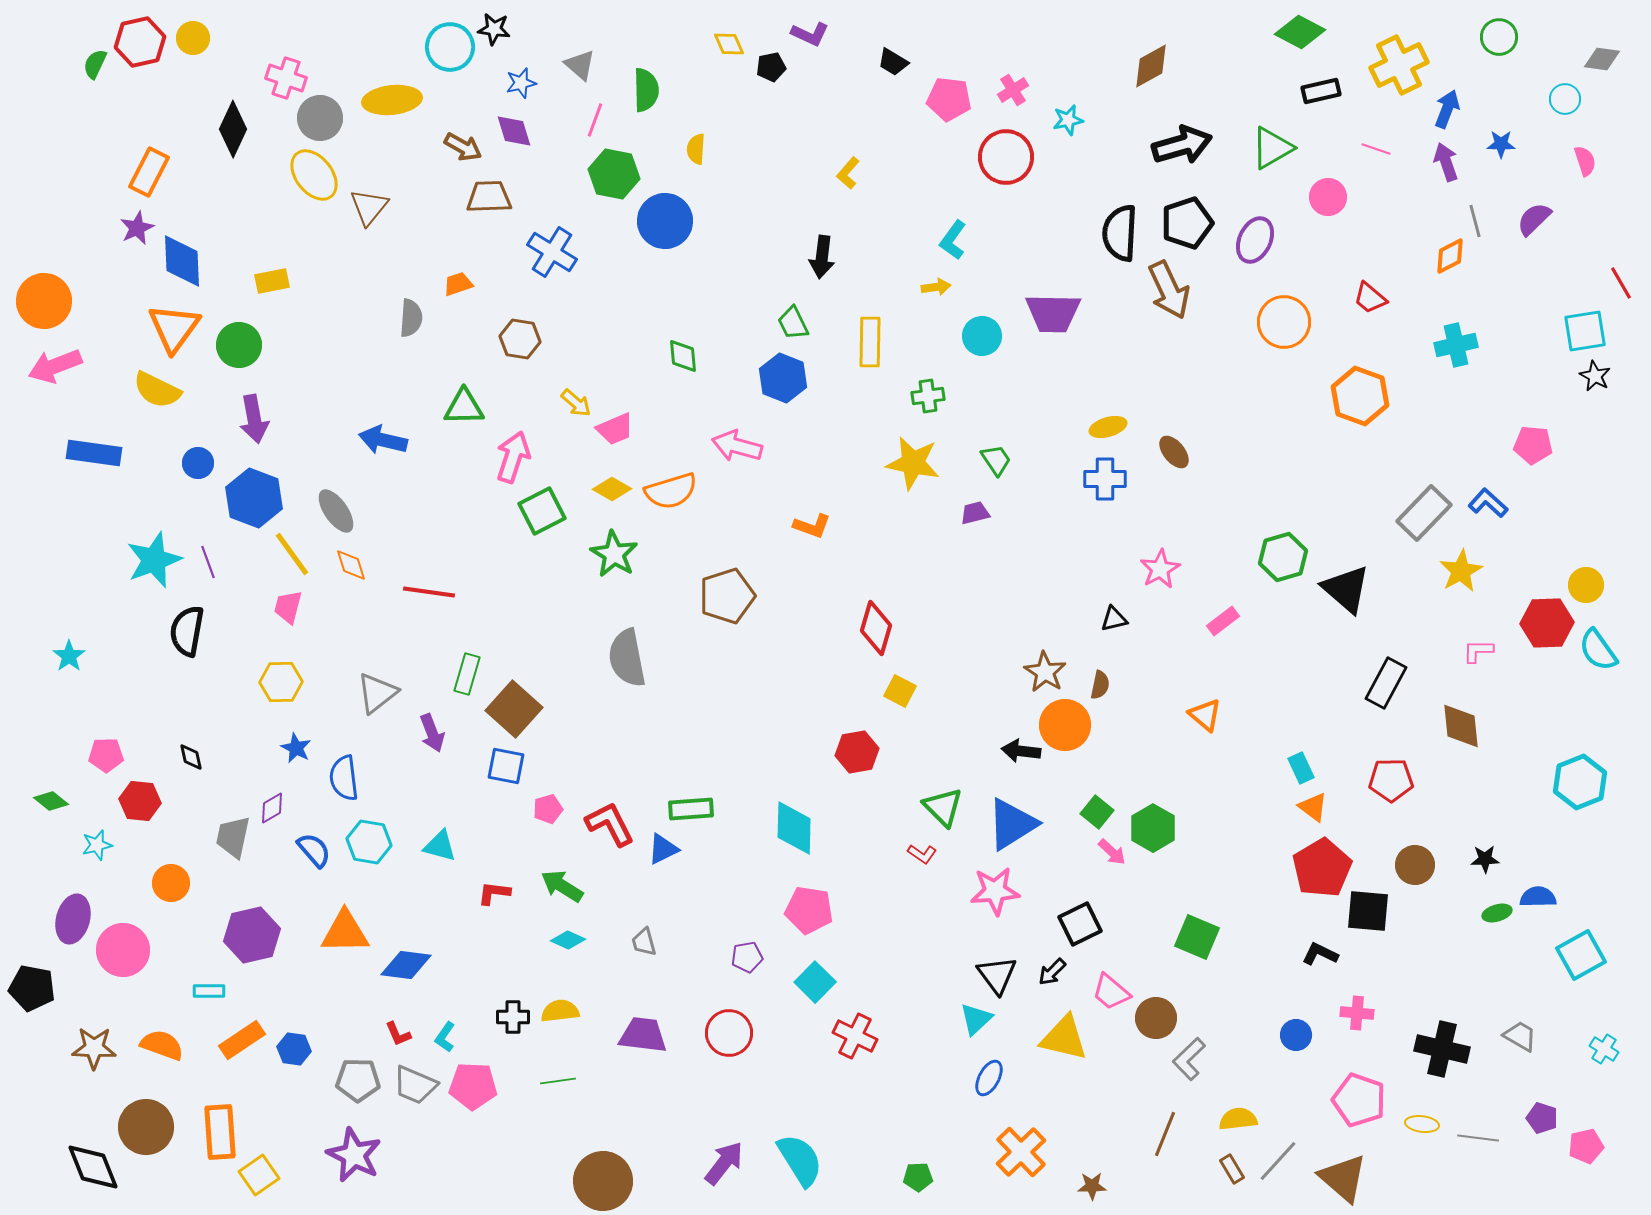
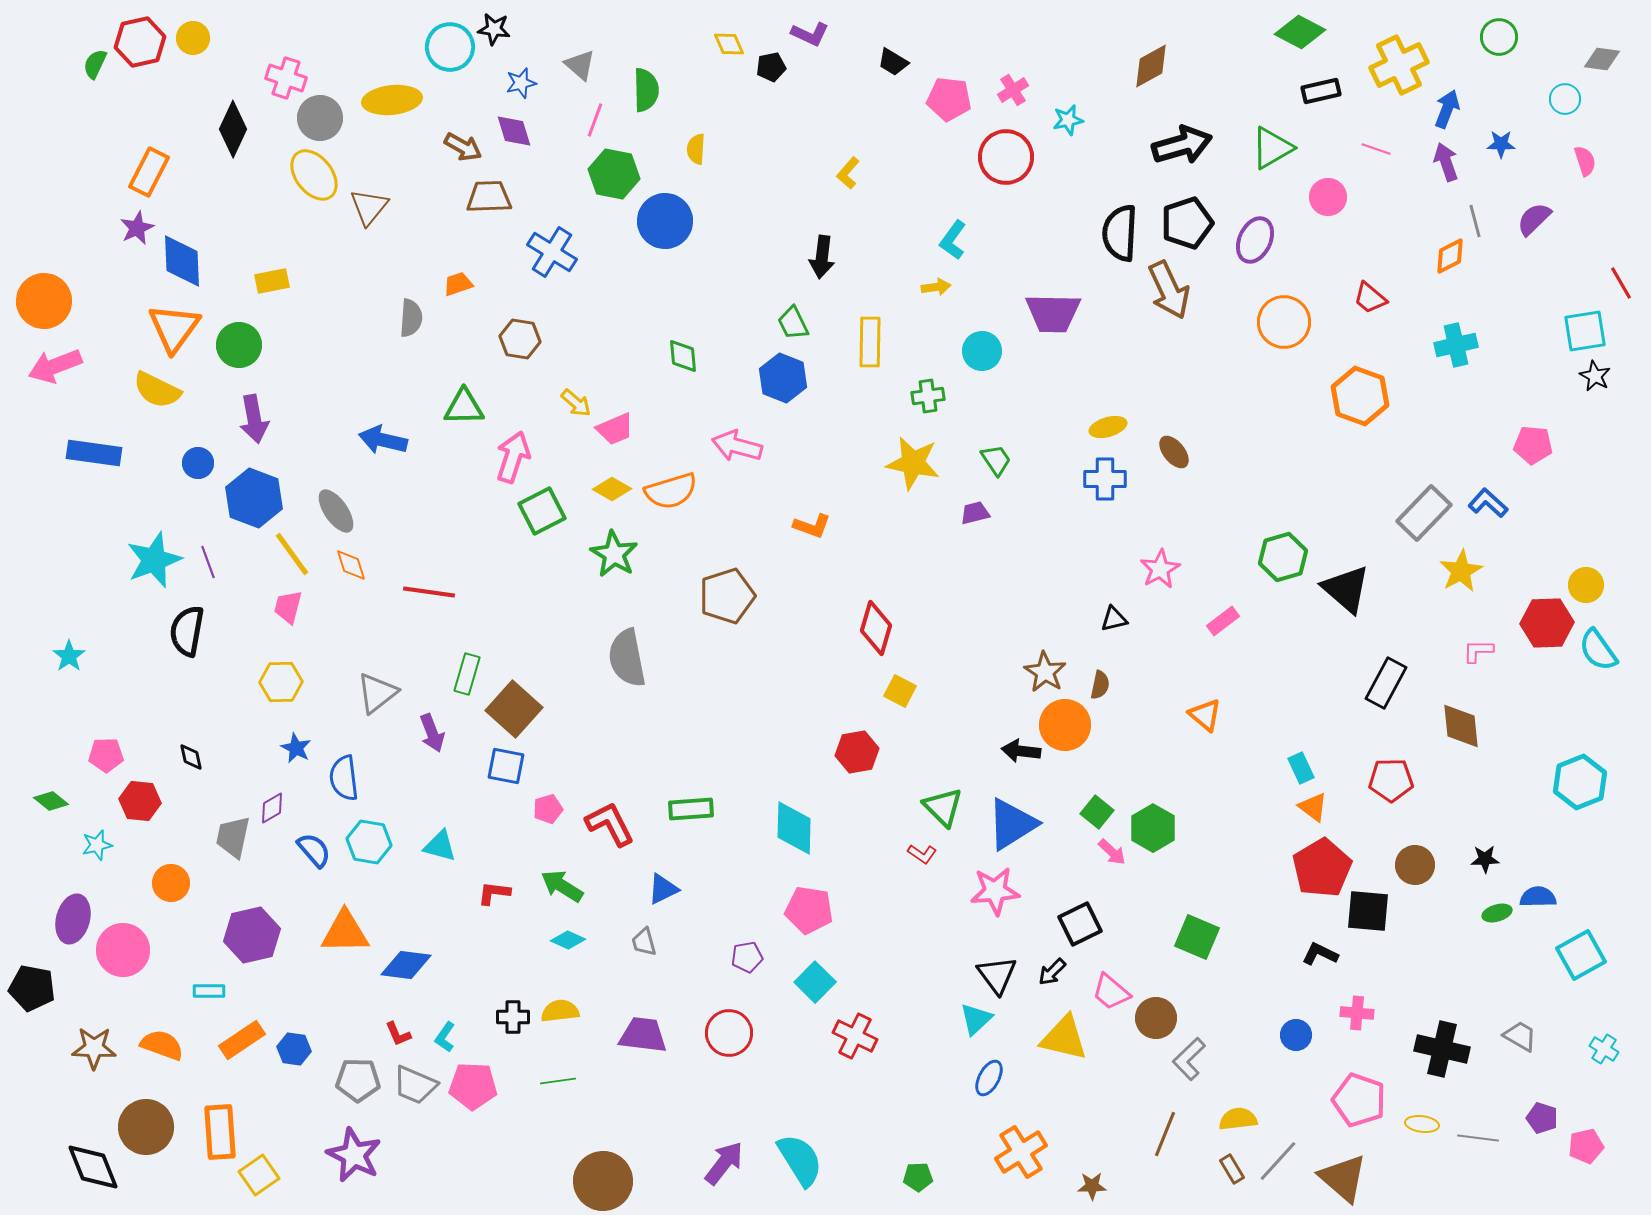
cyan circle at (982, 336): moved 15 px down
blue triangle at (663, 849): moved 40 px down
orange cross at (1021, 1152): rotated 12 degrees clockwise
